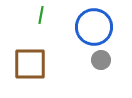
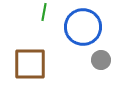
green line: moved 3 px right, 3 px up
blue circle: moved 11 px left
